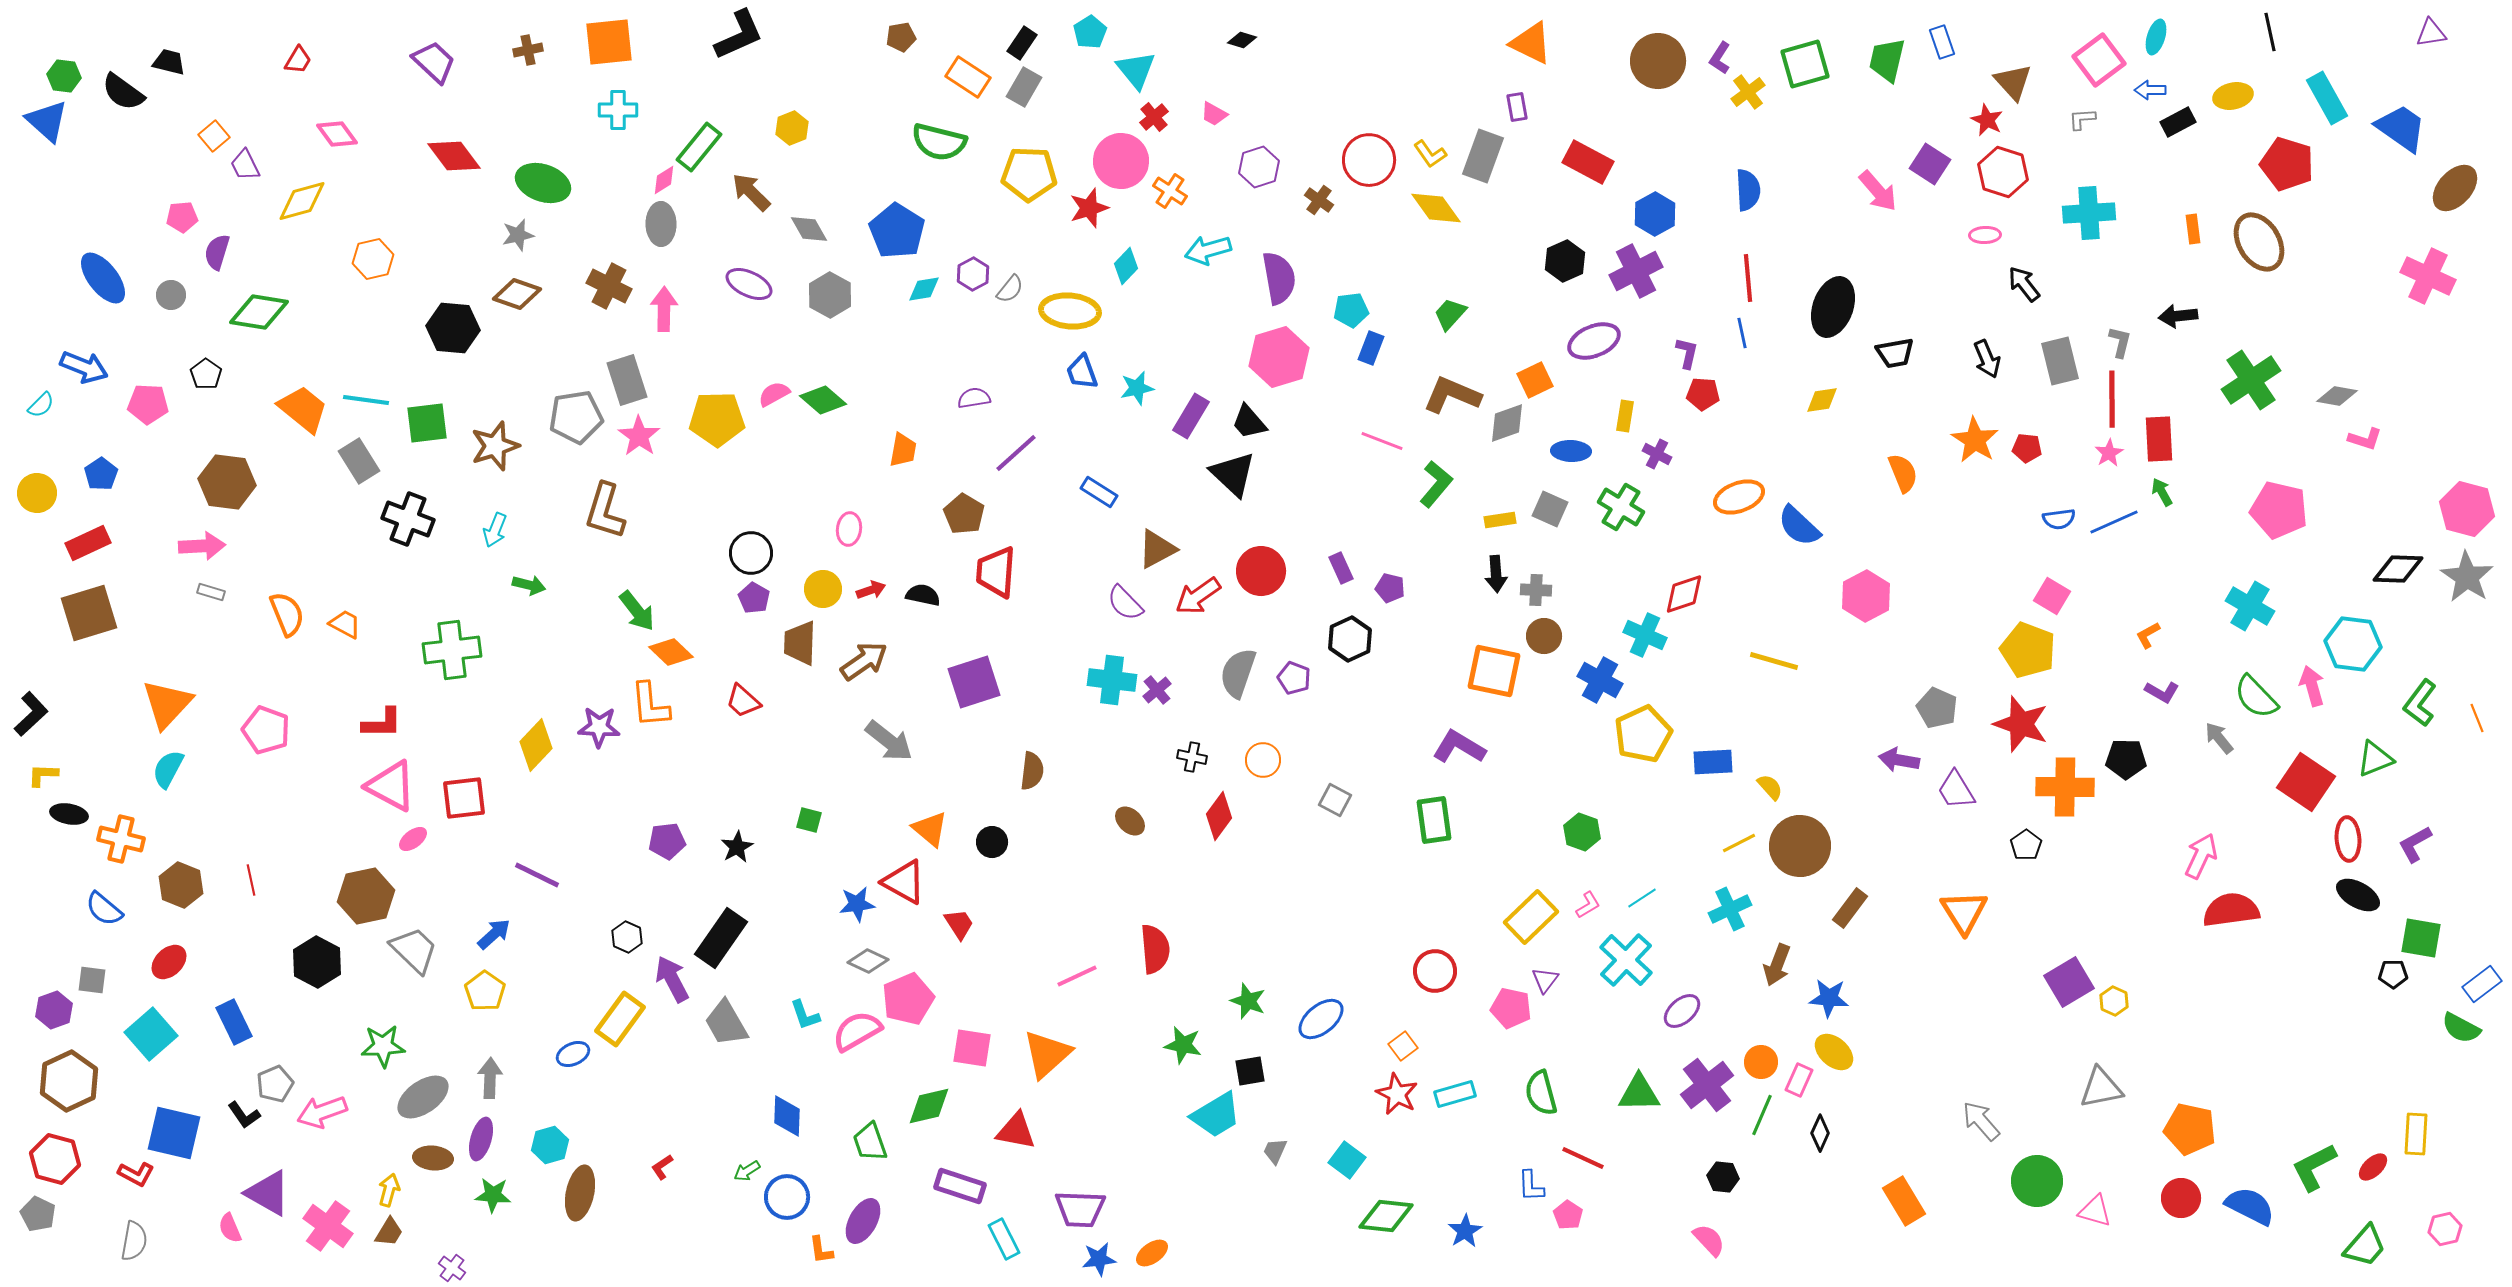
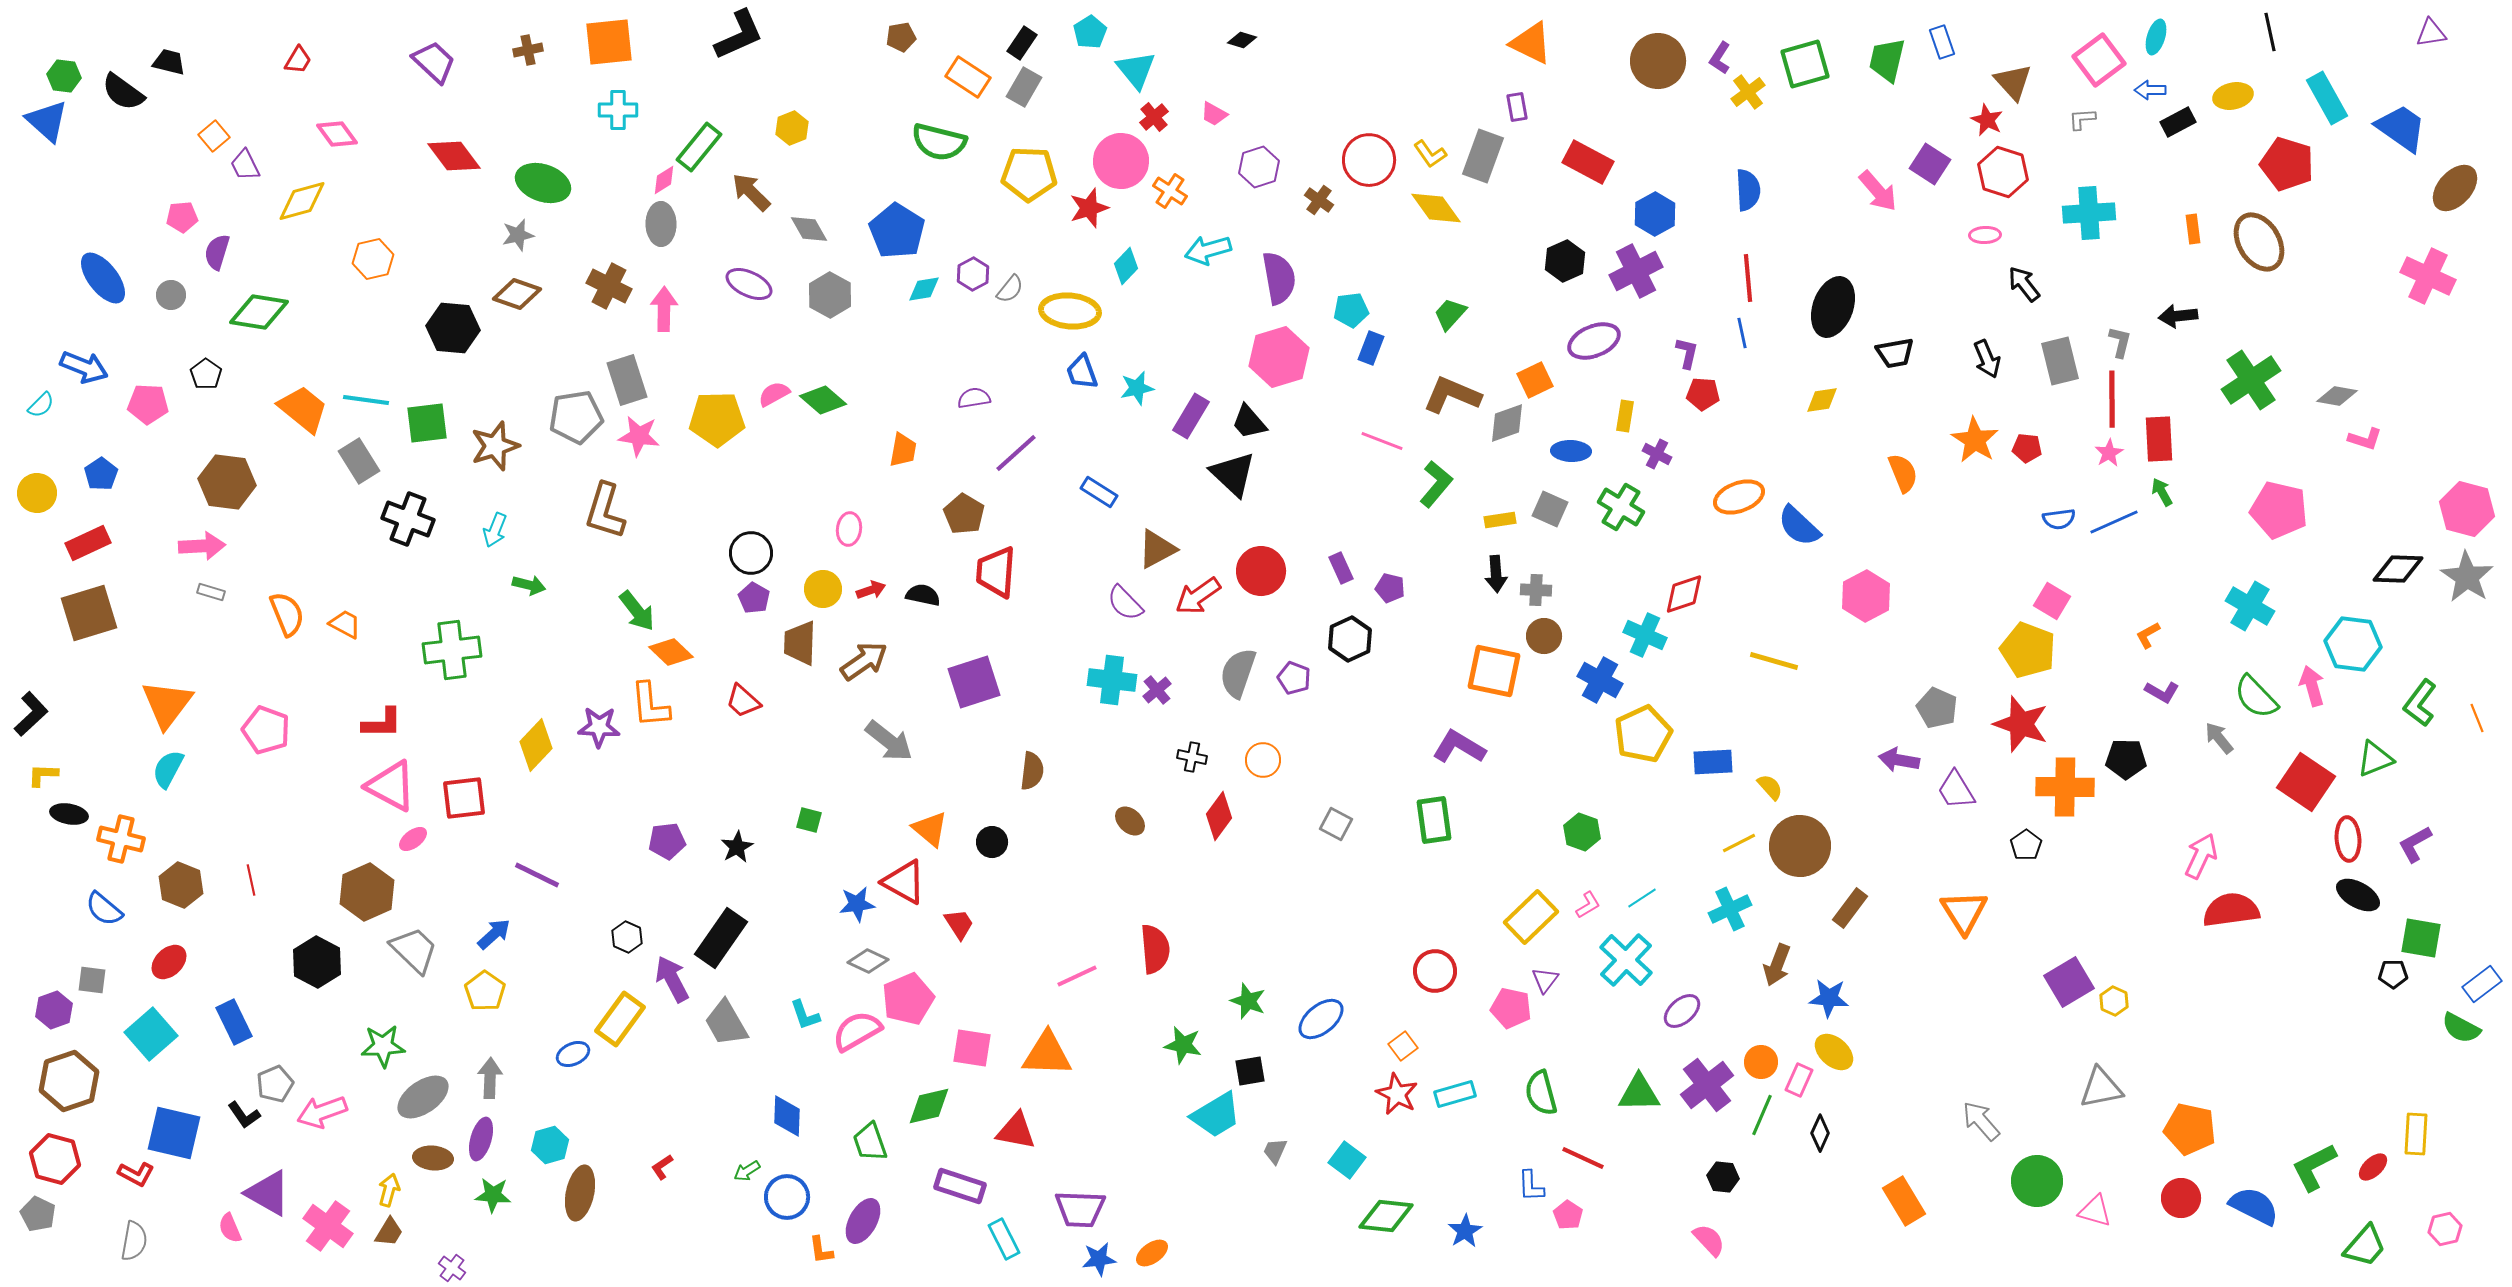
pink star at (639, 436): rotated 27 degrees counterclockwise
pink square at (2052, 596): moved 5 px down
orange triangle at (167, 704): rotated 6 degrees counterclockwise
gray square at (1335, 800): moved 1 px right, 24 px down
brown hexagon at (366, 896): moved 1 px right, 4 px up; rotated 12 degrees counterclockwise
orange triangle at (1047, 1054): rotated 44 degrees clockwise
brown hexagon at (69, 1081): rotated 6 degrees clockwise
blue semicircle at (2250, 1206): moved 4 px right
